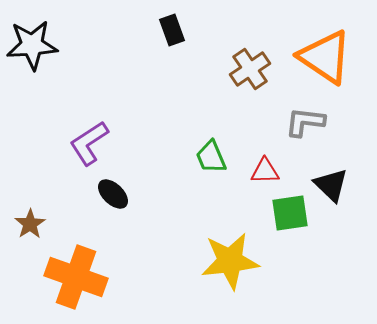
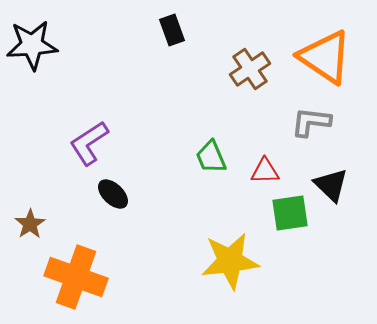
gray L-shape: moved 6 px right
